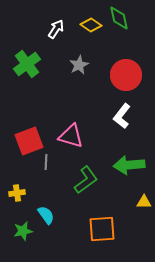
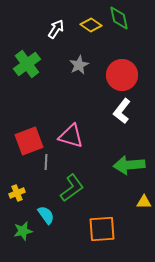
red circle: moved 4 px left
white L-shape: moved 5 px up
green L-shape: moved 14 px left, 8 px down
yellow cross: rotated 14 degrees counterclockwise
